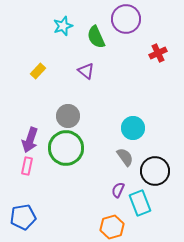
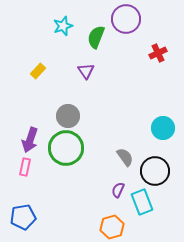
green semicircle: rotated 45 degrees clockwise
purple triangle: rotated 18 degrees clockwise
cyan circle: moved 30 px right
pink rectangle: moved 2 px left, 1 px down
cyan rectangle: moved 2 px right, 1 px up
